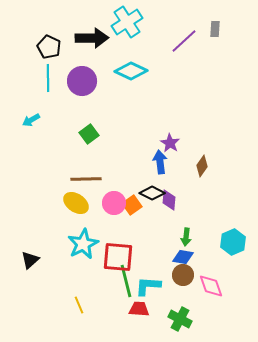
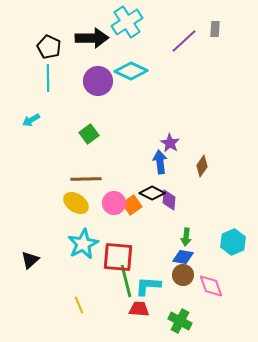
purple circle: moved 16 px right
green cross: moved 2 px down
